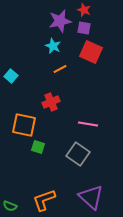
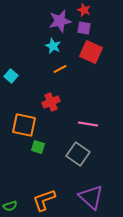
green semicircle: rotated 40 degrees counterclockwise
